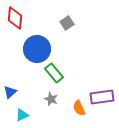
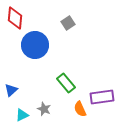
gray square: moved 1 px right
blue circle: moved 2 px left, 4 px up
green rectangle: moved 12 px right, 10 px down
blue triangle: moved 1 px right, 2 px up
gray star: moved 7 px left, 10 px down
orange semicircle: moved 1 px right, 1 px down
